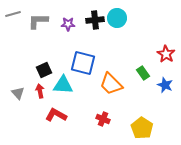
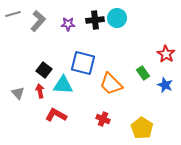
gray L-shape: rotated 130 degrees clockwise
black square: rotated 28 degrees counterclockwise
